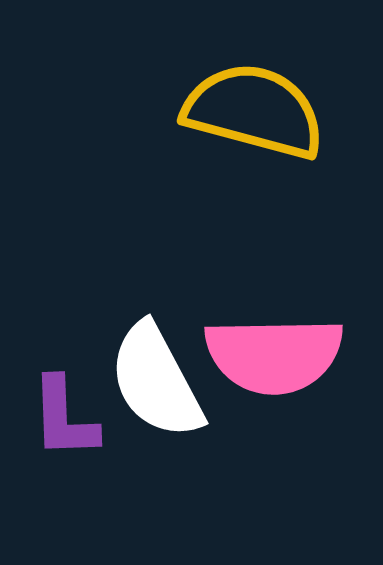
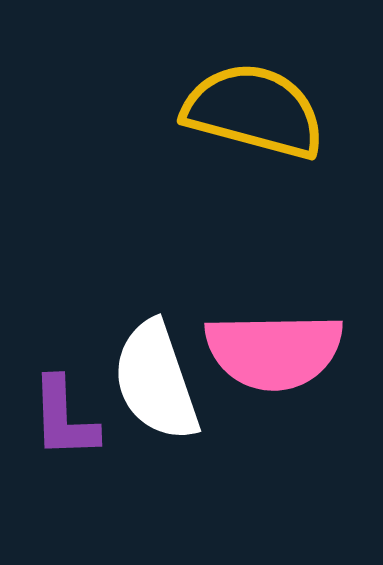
pink semicircle: moved 4 px up
white semicircle: rotated 9 degrees clockwise
